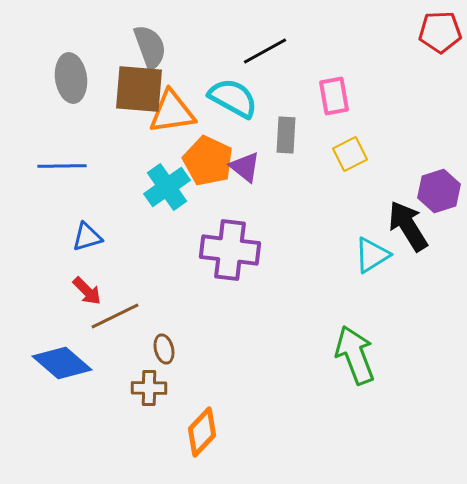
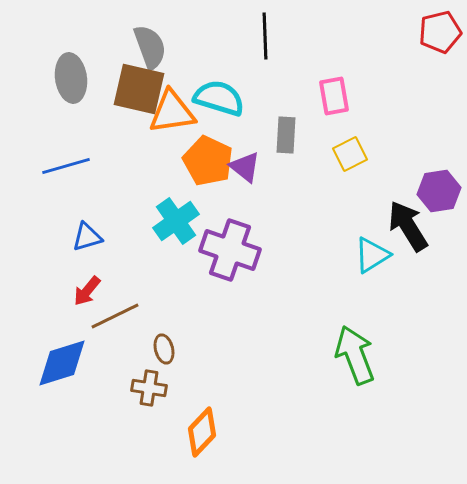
red pentagon: rotated 12 degrees counterclockwise
black line: moved 15 px up; rotated 63 degrees counterclockwise
brown square: rotated 8 degrees clockwise
cyan semicircle: moved 14 px left; rotated 12 degrees counterclockwise
blue line: moved 4 px right; rotated 15 degrees counterclockwise
cyan cross: moved 9 px right, 34 px down
purple hexagon: rotated 9 degrees clockwise
purple cross: rotated 12 degrees clockwise
red arrow: rotated 84 degrees clockwise
blue diamond: rotated 58 degrees counterclockwise
brown cross: rotated 8 degrees clockwise
